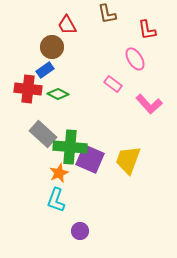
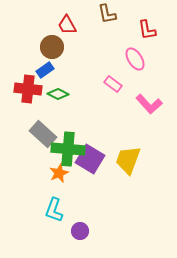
green cross: moved 2 px left, 2 px down
purple square: rotated 8 degrees clockwise
cyan L-shape: moved 2 px left, 10 px down
